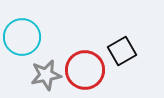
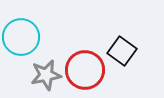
cyan circle: moved 1 px left
black square: rotated 24 degrees counterclockwise
